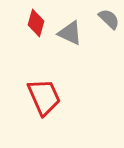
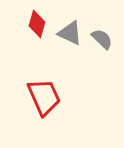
gray semicircle: moved 7 px left, 20 px down
red diamond: moved 1 px right, 1 px down
